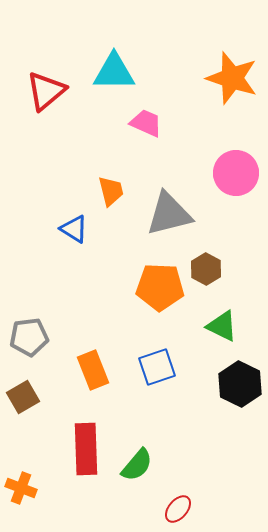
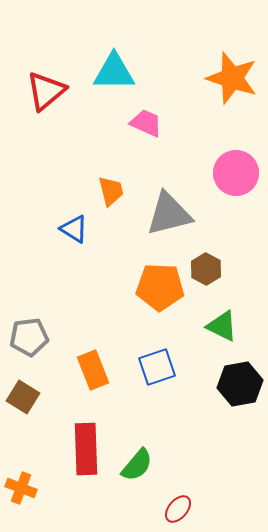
black hexagon: rotated 24 degrees clockwise
brown square: rotated 28 degrees counterclockwise
